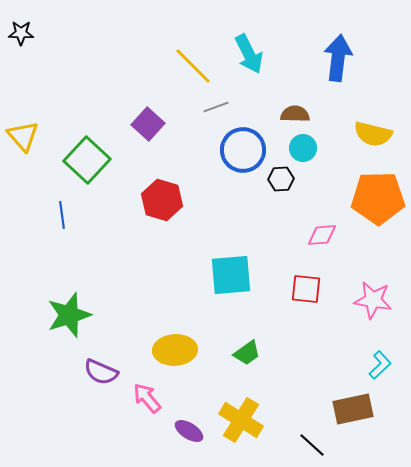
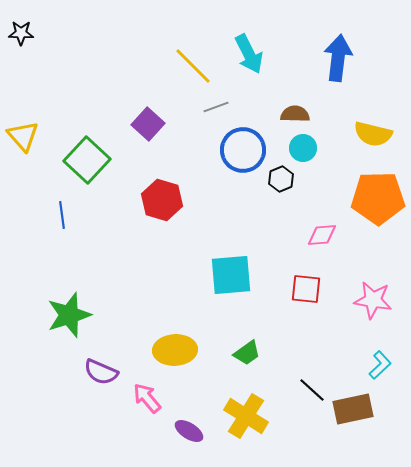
black hexagon: rotated 20 degrees counterclockwise
yellow cross: moved 5 px right, 4 px up
black line: moved 55 px up
